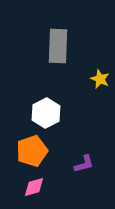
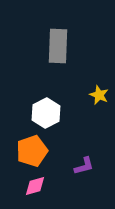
yellow star: moved 1 px left, 16 px down
purple L-shape: moved 2 px down
pink diamond: moved 1 px right, 1 px up
